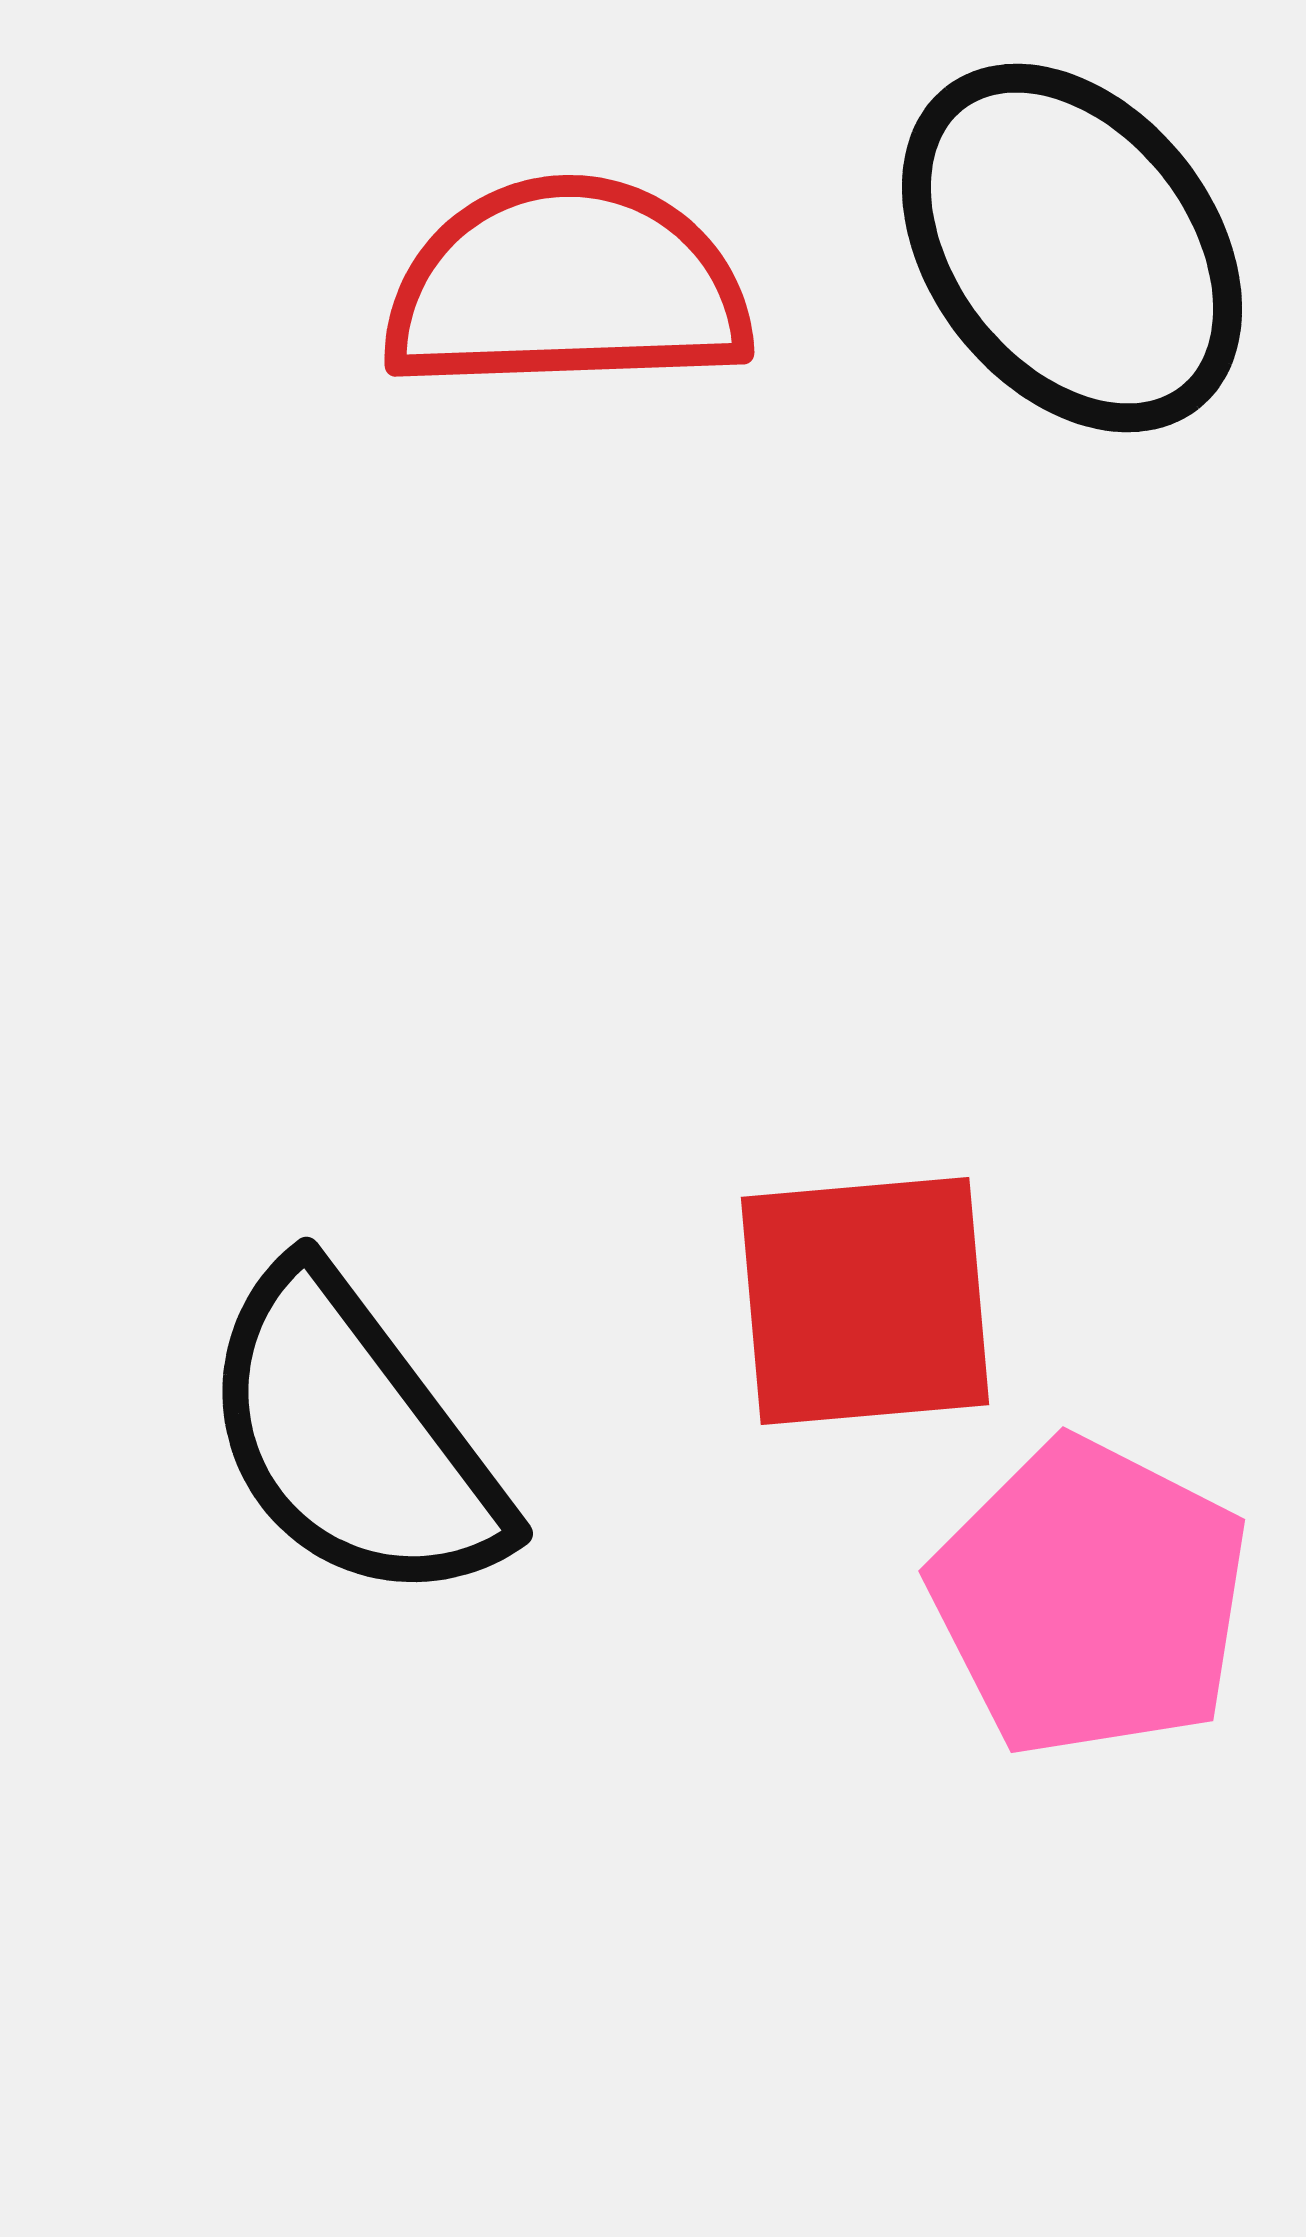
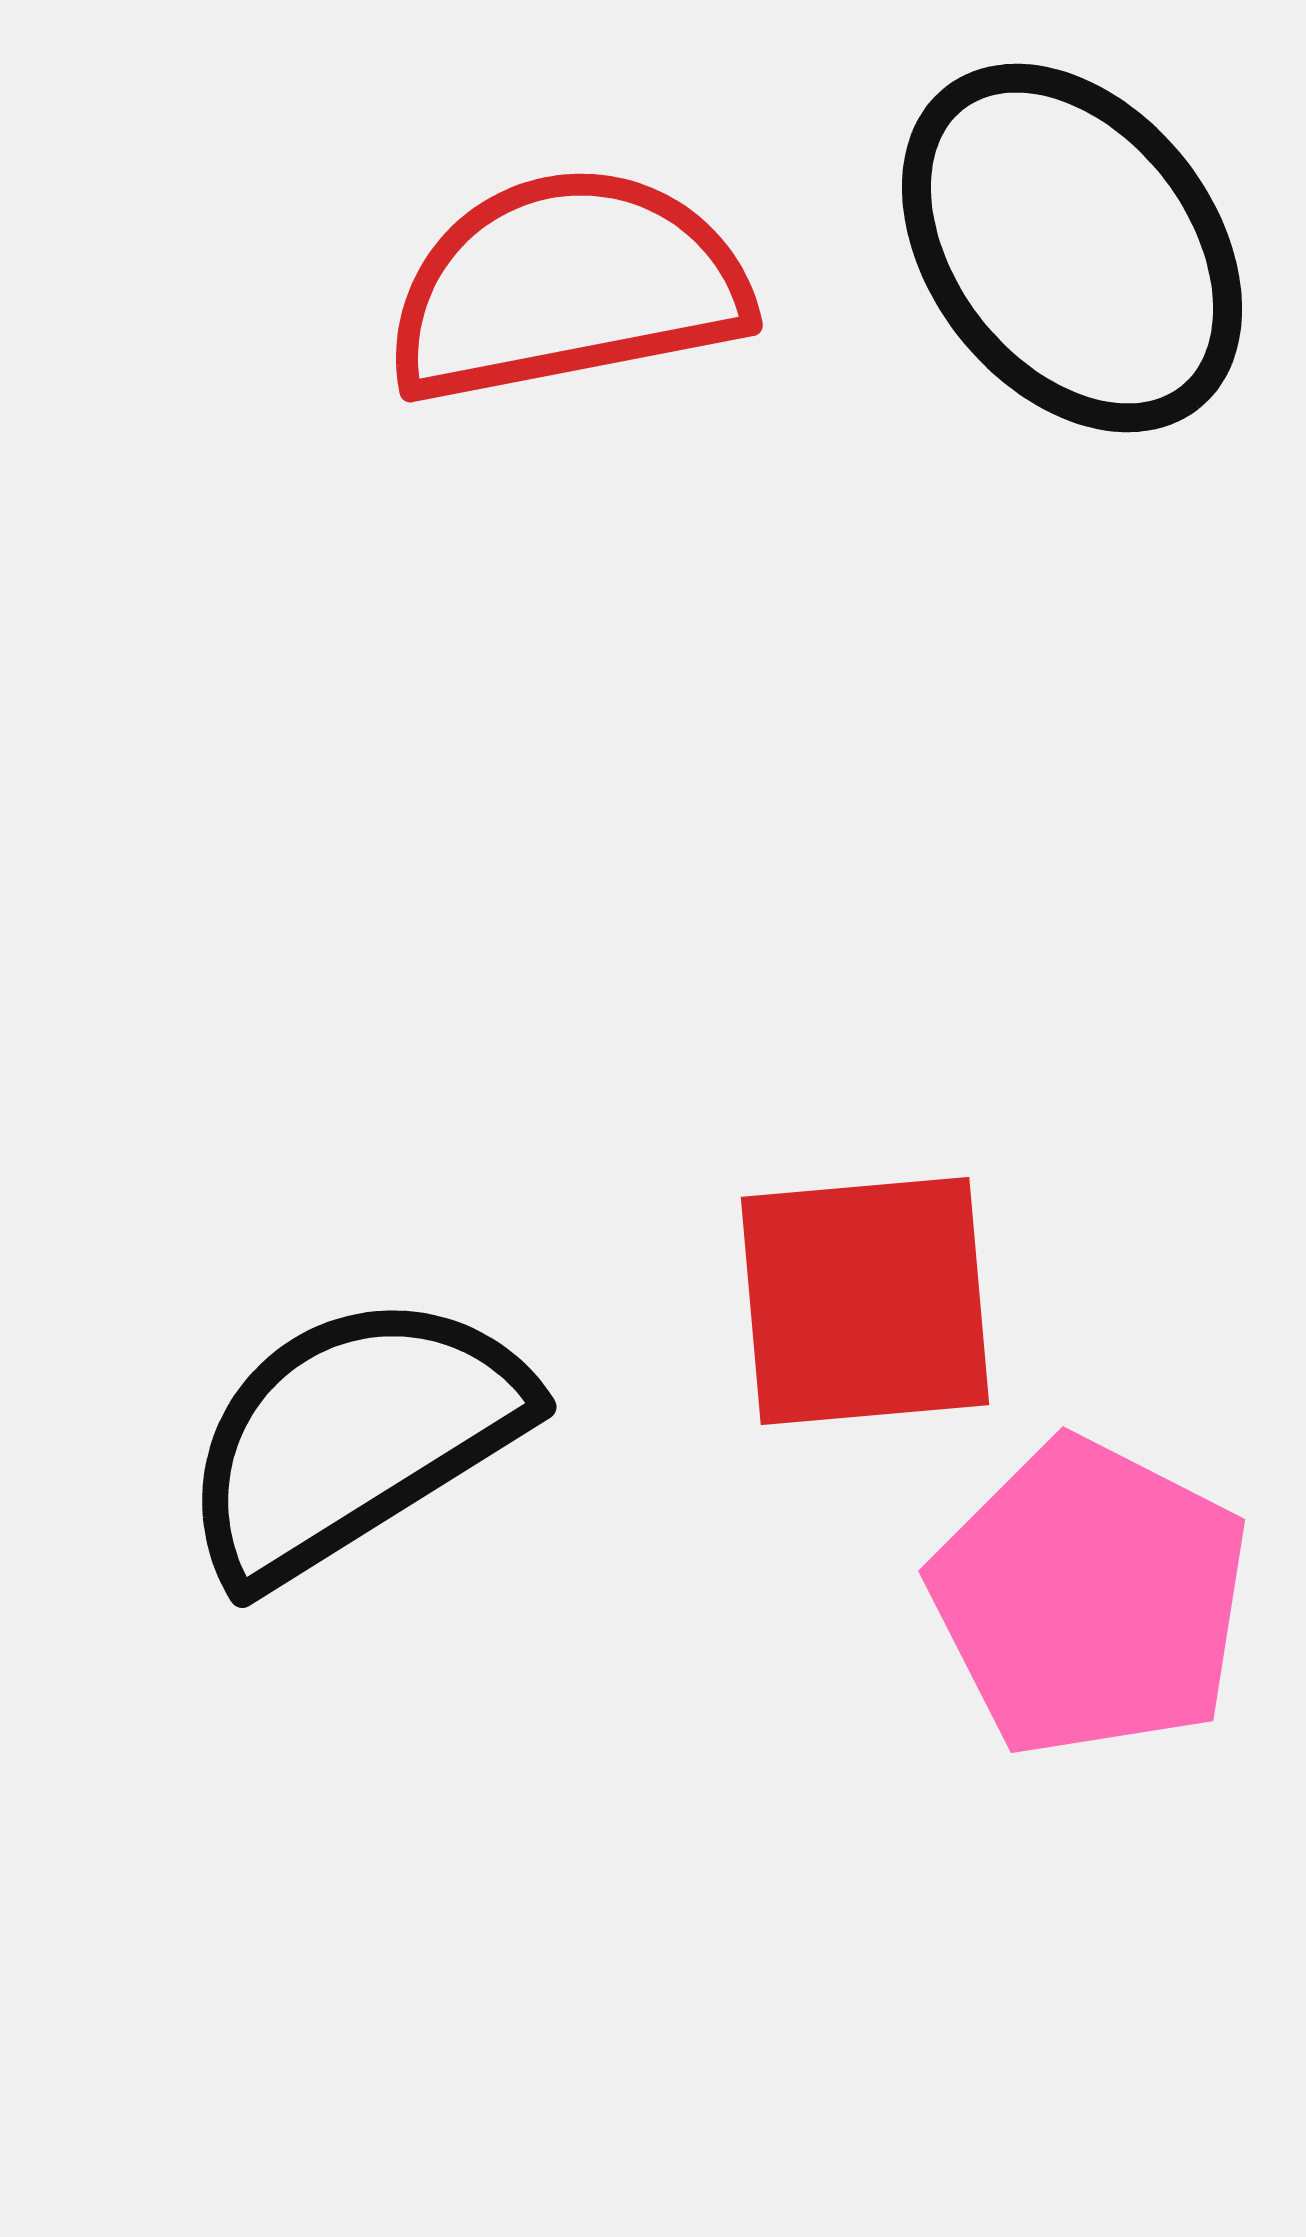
red semicircle: rotated 9 degrees counterclockwise
black semicircle: rotated 95 degrees clockwise
